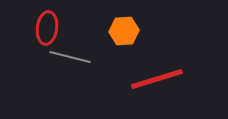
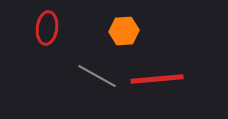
gray line: moved 27 px right, 19 px down; rotated 15 degrees clockwise
red line: rotated 12 degrees clockwise
